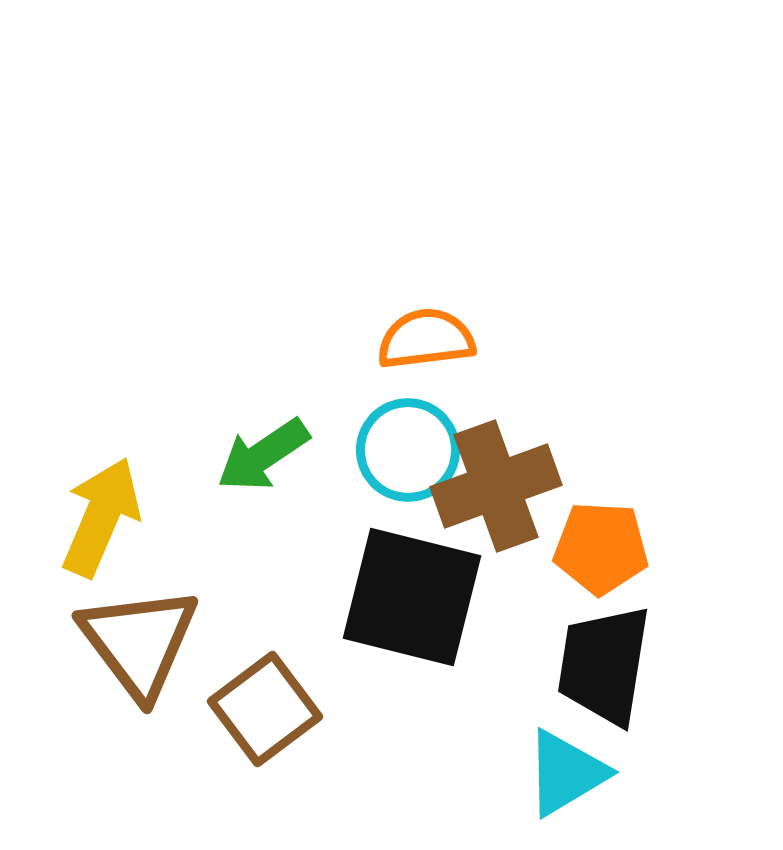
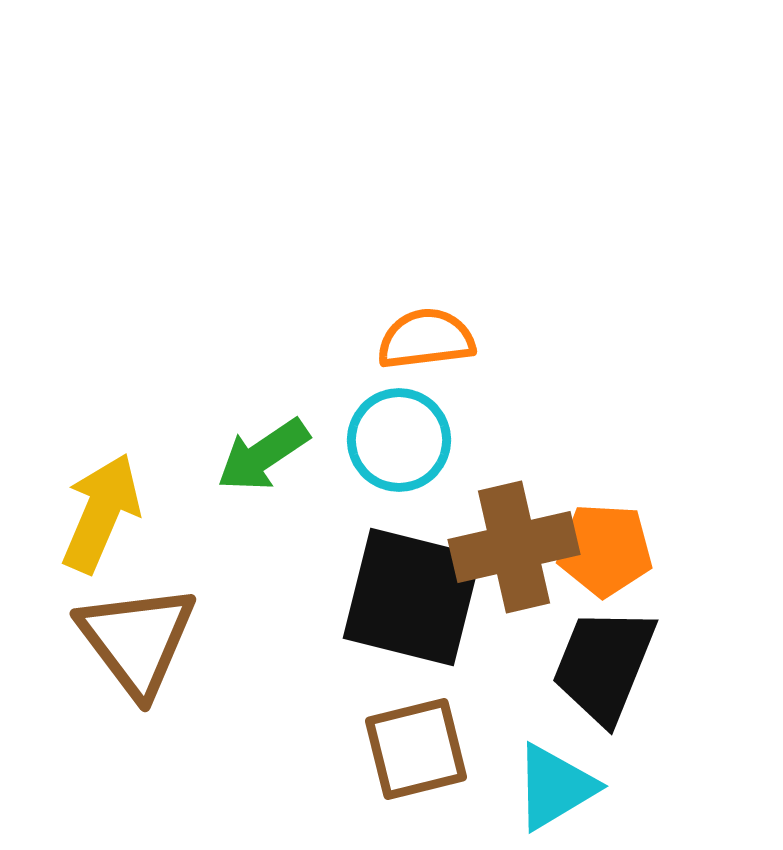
cyan circle: moved 9 px left, 10 px up
brown cross: moved 18 px right, 61 px down; rotated 7 degrees clockwise
yellow arrow: moved 4 px up
orange pentagon: moved 4 px right, 2 px down
brown triangle: moved 2 px left, 2 px up
black trapezoid: rotated 13 degrees clockwise
brown square: moved 151 px right, 40 px down; rotated 23 degrees clockwise
cyan triangle: moved 11 px left, 14 px down
